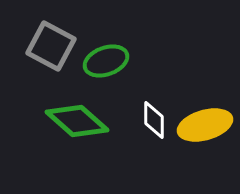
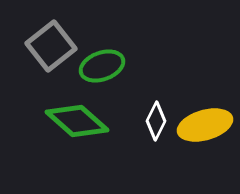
gray square: rotated 24 degrees clockwise
green ellipse: moved 4 px left, 5 px down
white diamond: moved 2 px right, 1 px down; rotated 27 degrees clockwise
